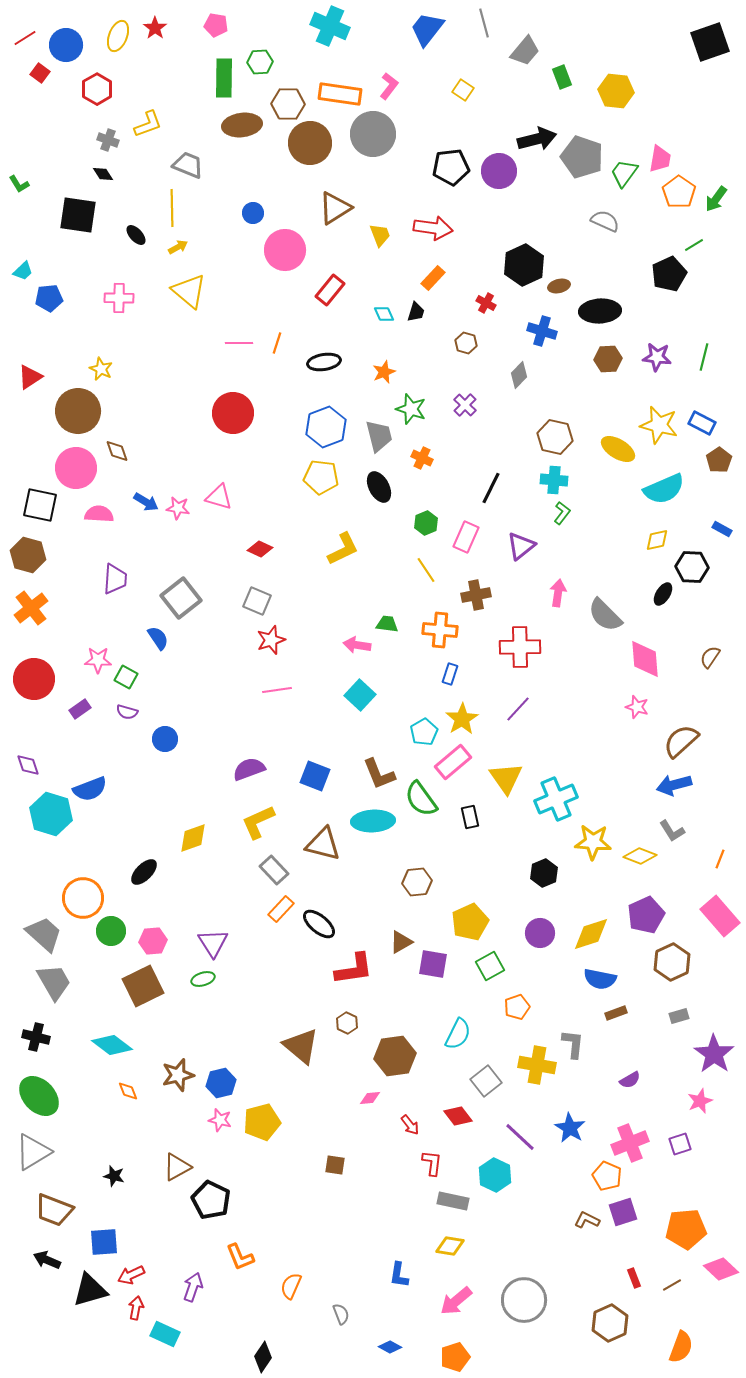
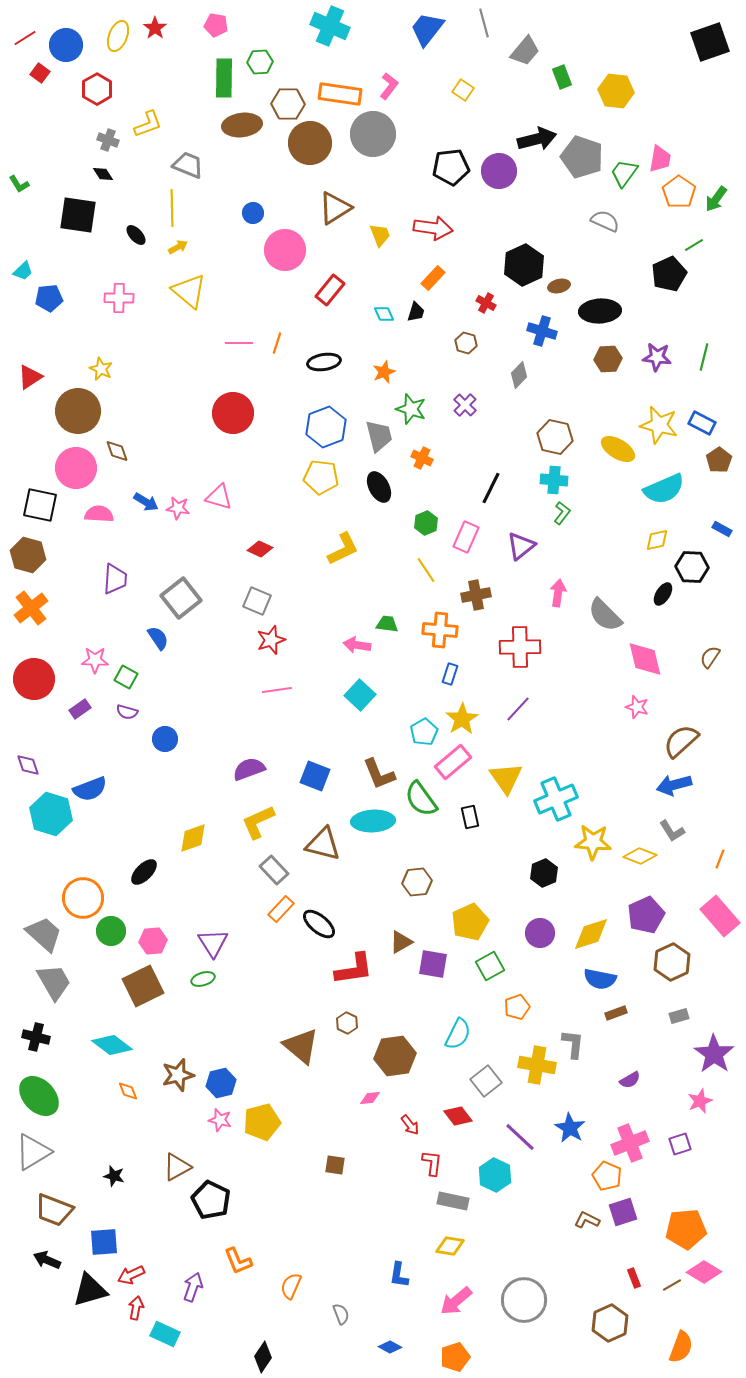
pink diamond at (645, 659): rotated 9 degrees counterclockwise
pink star at (98, 660): moved 3 px left
orange L-shape at (240, 1257): moved 2 px left, 4 px down
pink diamond at (721, 1269): moved 17 px left, 3 px down; rotated 12 degrees counterclockwise
